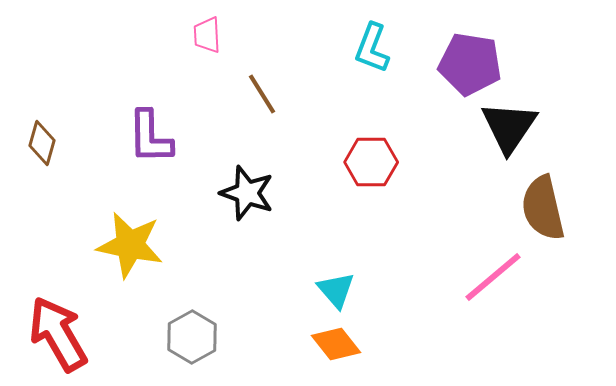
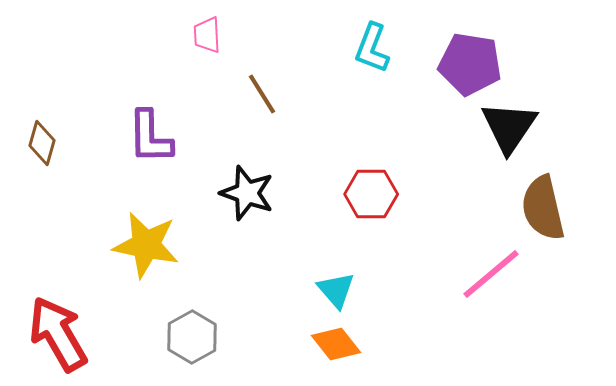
red hexagon: moved 32 px down
yellow star: moved 16 px right
pink line: moved 2 px left, 3 px up
